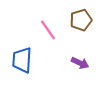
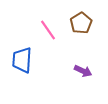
brown pentagon: moved 3 px down; rotated 15 degrees counterclockwise
purple arrow: moved 3 px right, 8 px down
